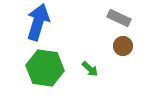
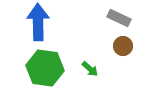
blue arrow: rotated 18 degrees counterclockwise
